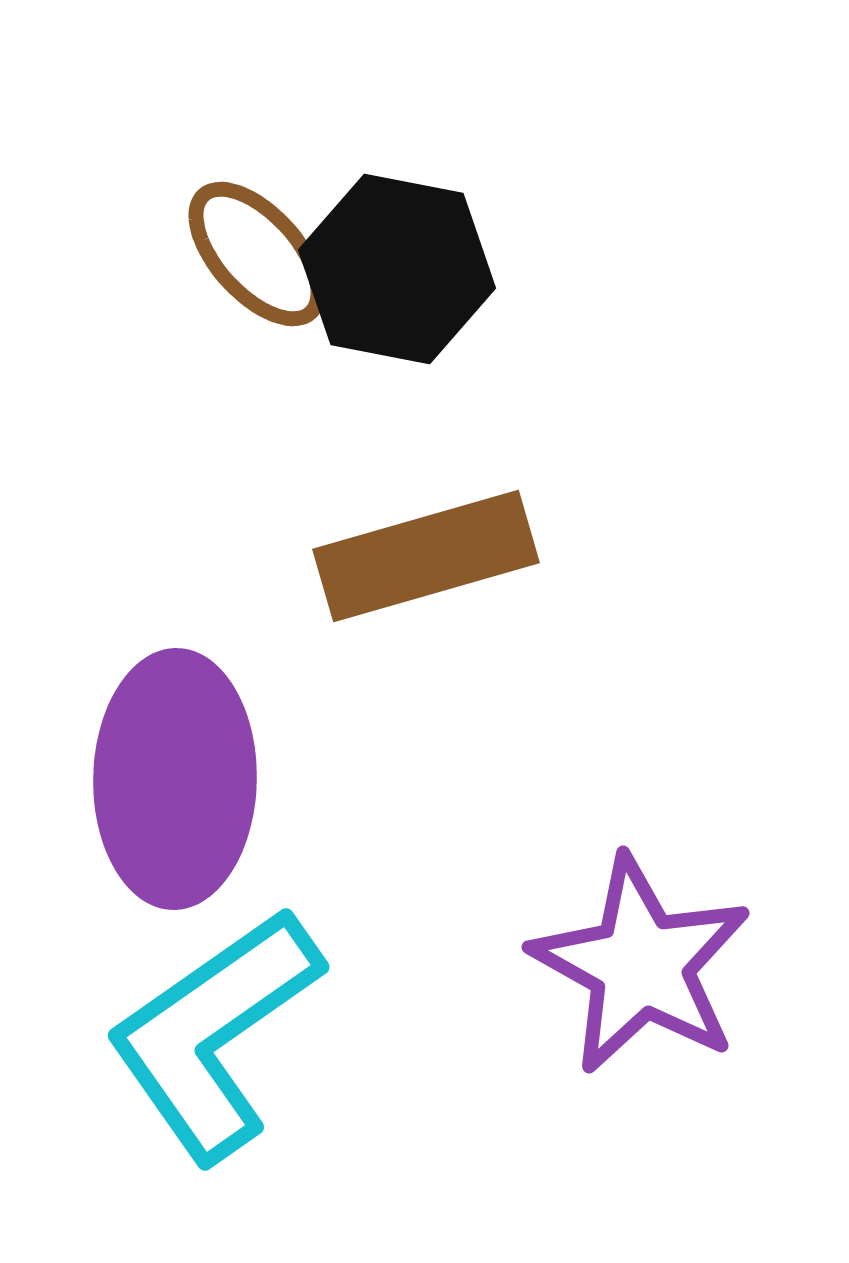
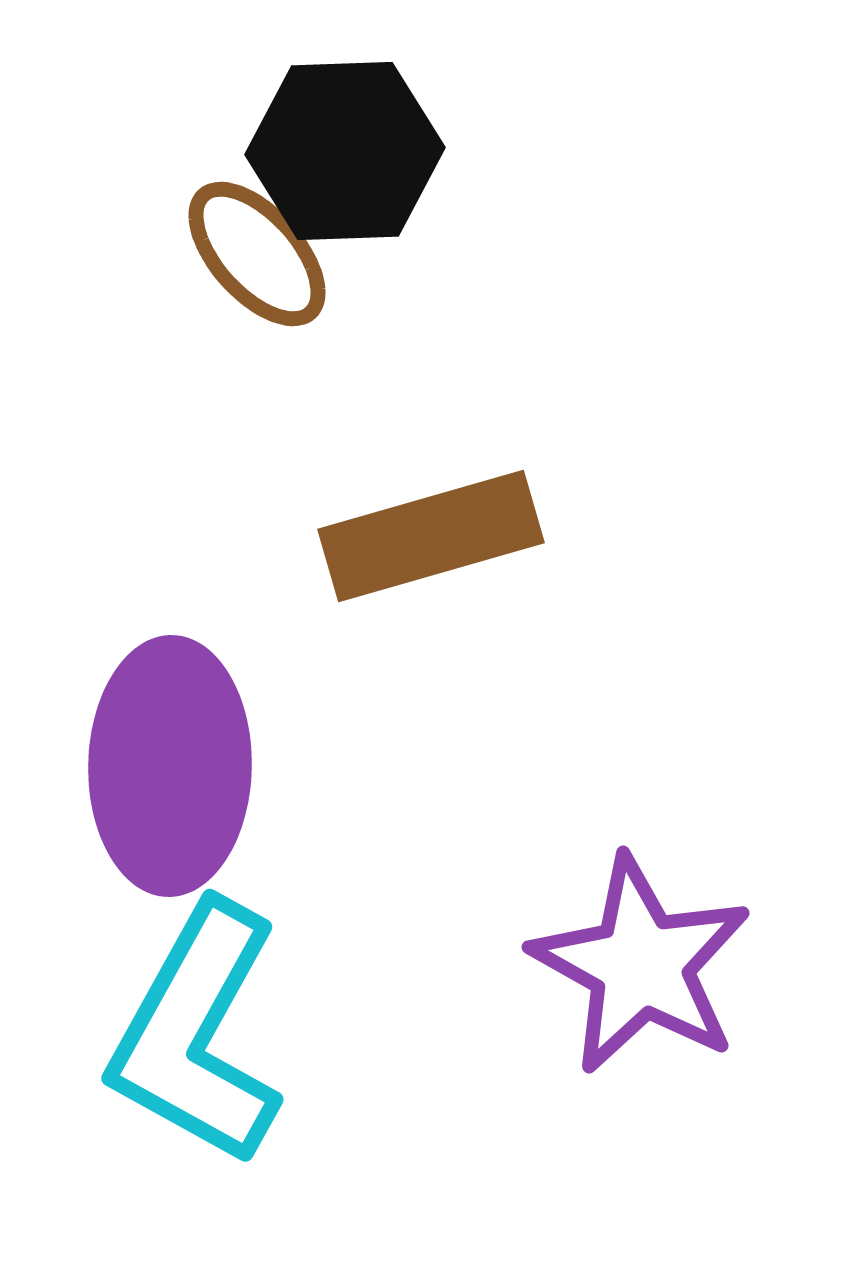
black hexagon: moved 52 px left, 118 px up; rotated 13 degrees counterclockwise
brown rectangle: moved 5 px right, 20 px up
purple ellipse: moved 5 px left, 13 px up
cyan L-shape: moved 17 px left; rotated 26 degrees counterclockwise
